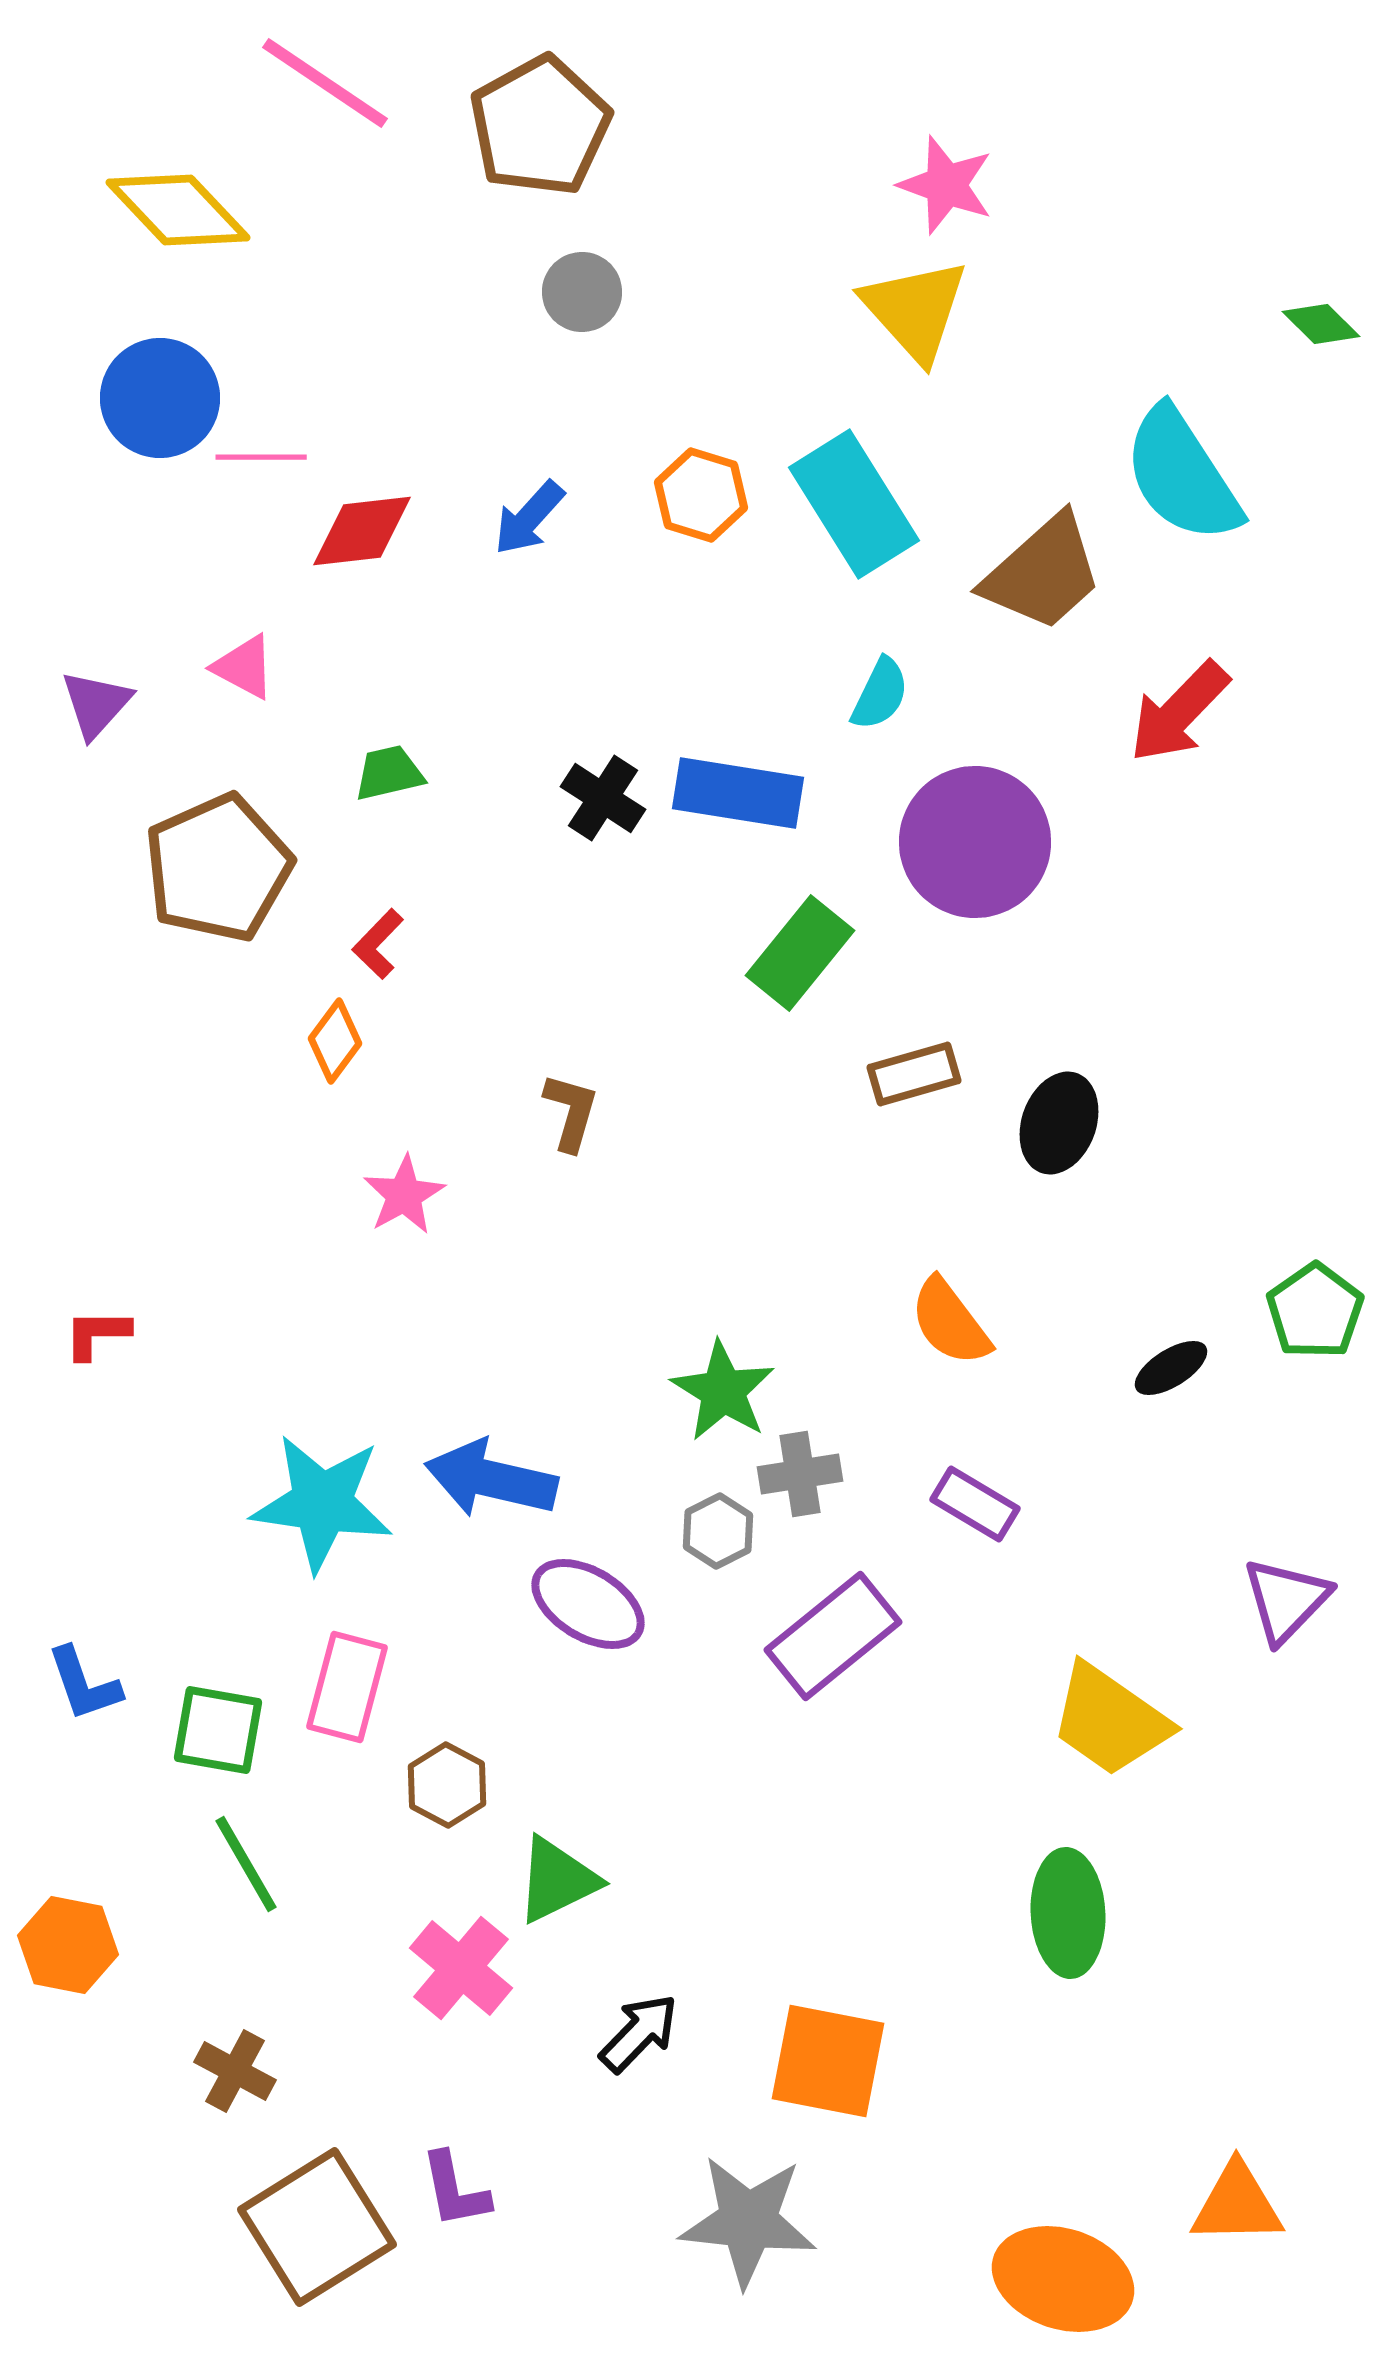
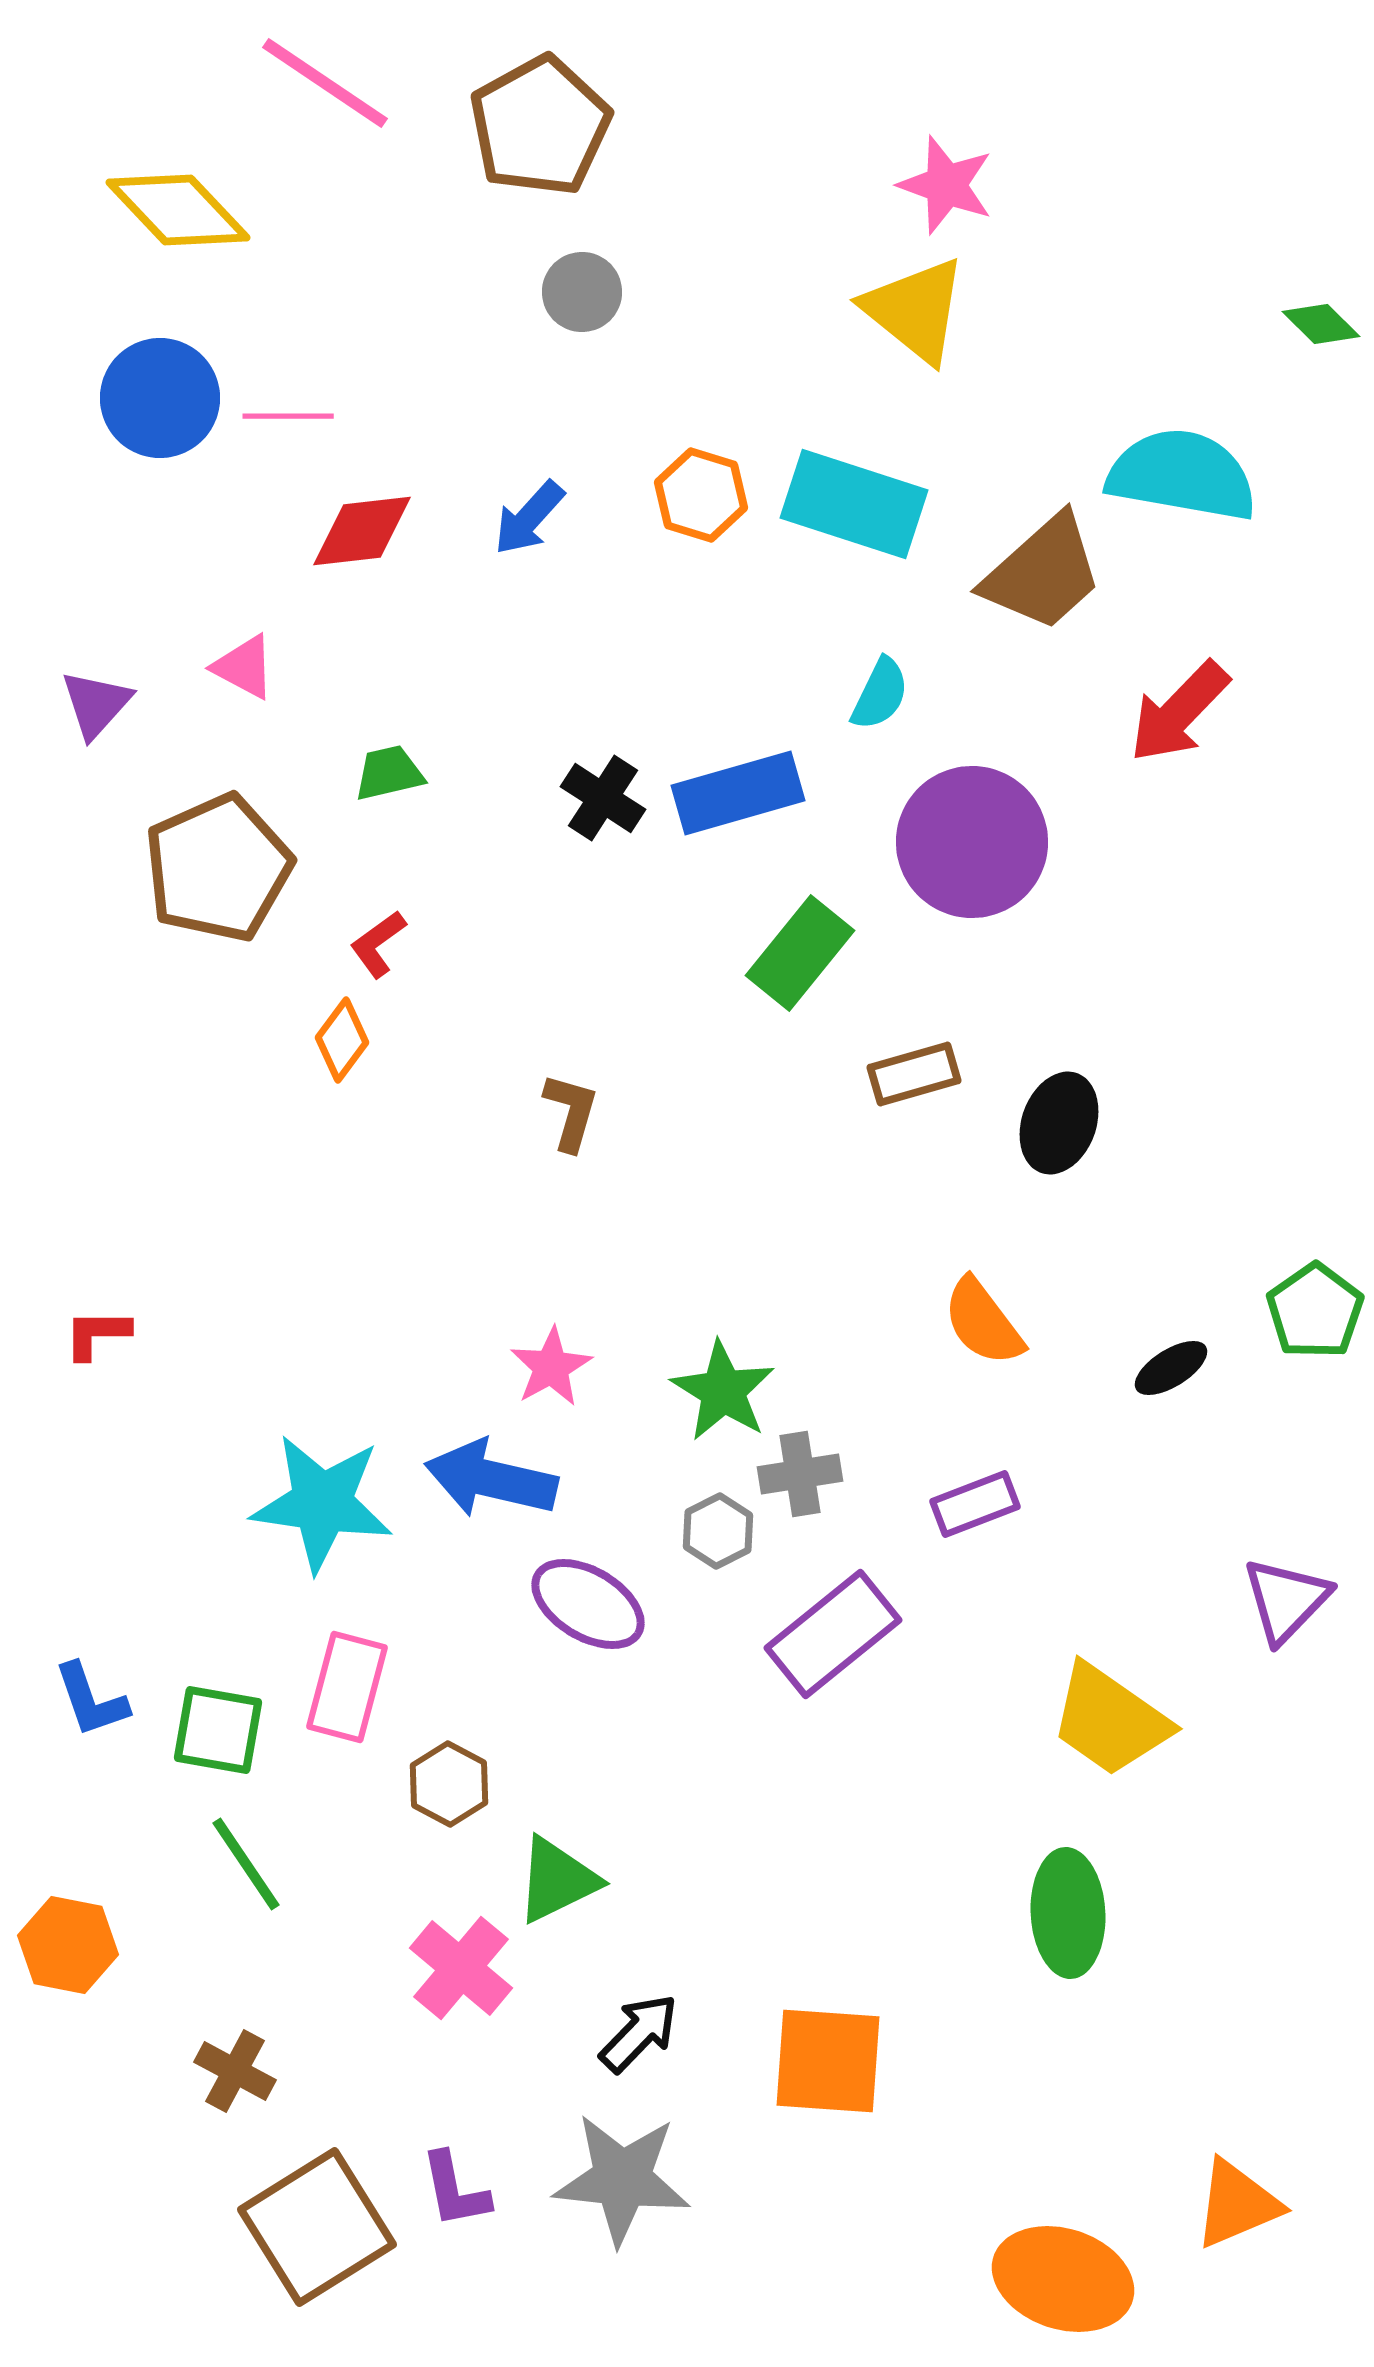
yellow triangle at (915, 310): rotated 9 degrees counterclockwise
pink line at (261, 457): moved 27 px right, 41 px up
cyan semicircle at (1182, 475): rotated 133 degrees clockwise
cyan rectangle at (854, 504): rotated 40 degrees counterclockwise
blue rectangle at (738, 793): rotated 25 degrees counterclockwise
purple circle at (975, 842): moved 3 px left
red L-shape at (378, 944): rotated 10 degrees clockwise
orange diamond at (335, 1041): moved 7 px right, 1 px up
pink star at (404, 1195): moved 147 px right, 172 px down
orange semicircle at (950, 1322): moved 33 px right
purple rectangle at (975, 1504): rotated 52 degrees counterclockwise
purple rectangle at (833, 1636): moved 2 px up
blue L-shape at (84, 1684): moved 7 px right, 16 px down
brown hexagon at (447, 1785): moved 2 px right, 1 px up
green line at (246, 1864): rotated 4 degrees counterclockwise
orange square at (828, 2061): rotated 7 degrees counterclockwise
orange triangle at (1237, 2204): rotated 22 degrees counterclockwise
gray star at (748, 2221): moved 126 px left, 42 px up
